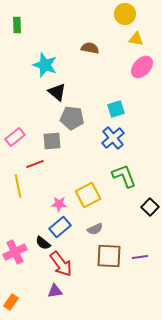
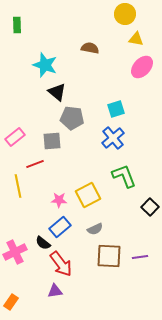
pink star: moved 4 px up
